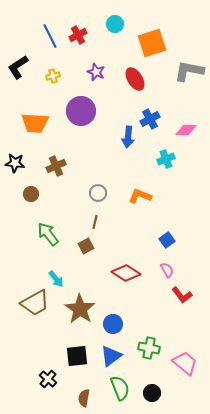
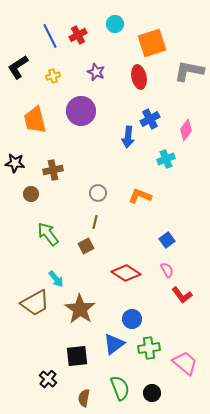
red ellipse: moved 4 px right, 2 px up; rotated 20 degrees clockwise
orange trapezoid: moved 3 px up; rotated 72 degrees clockwise
pink diamond: rotated 55 degrees counterclockwise
brown cross: moved 3 px left, 4 px down; rotated 12 degrees clockwise
blue circle: moved 19 px right, 5 px up
green cross: rotated 20 degrees counterclockwise
blue triangle: moved 3 px right, 12 px up
